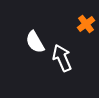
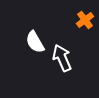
orange cross: moved 1 px left, 4 px up
